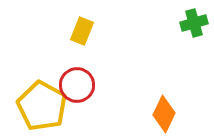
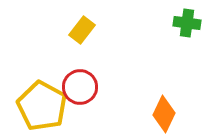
green cross: moved 7 px left; rotated 24 degrees clockwise
yellow rectangle: moved 1 px up; rotated 16 degrees clockwise
red circle: moved 3 px right, 2 px down
